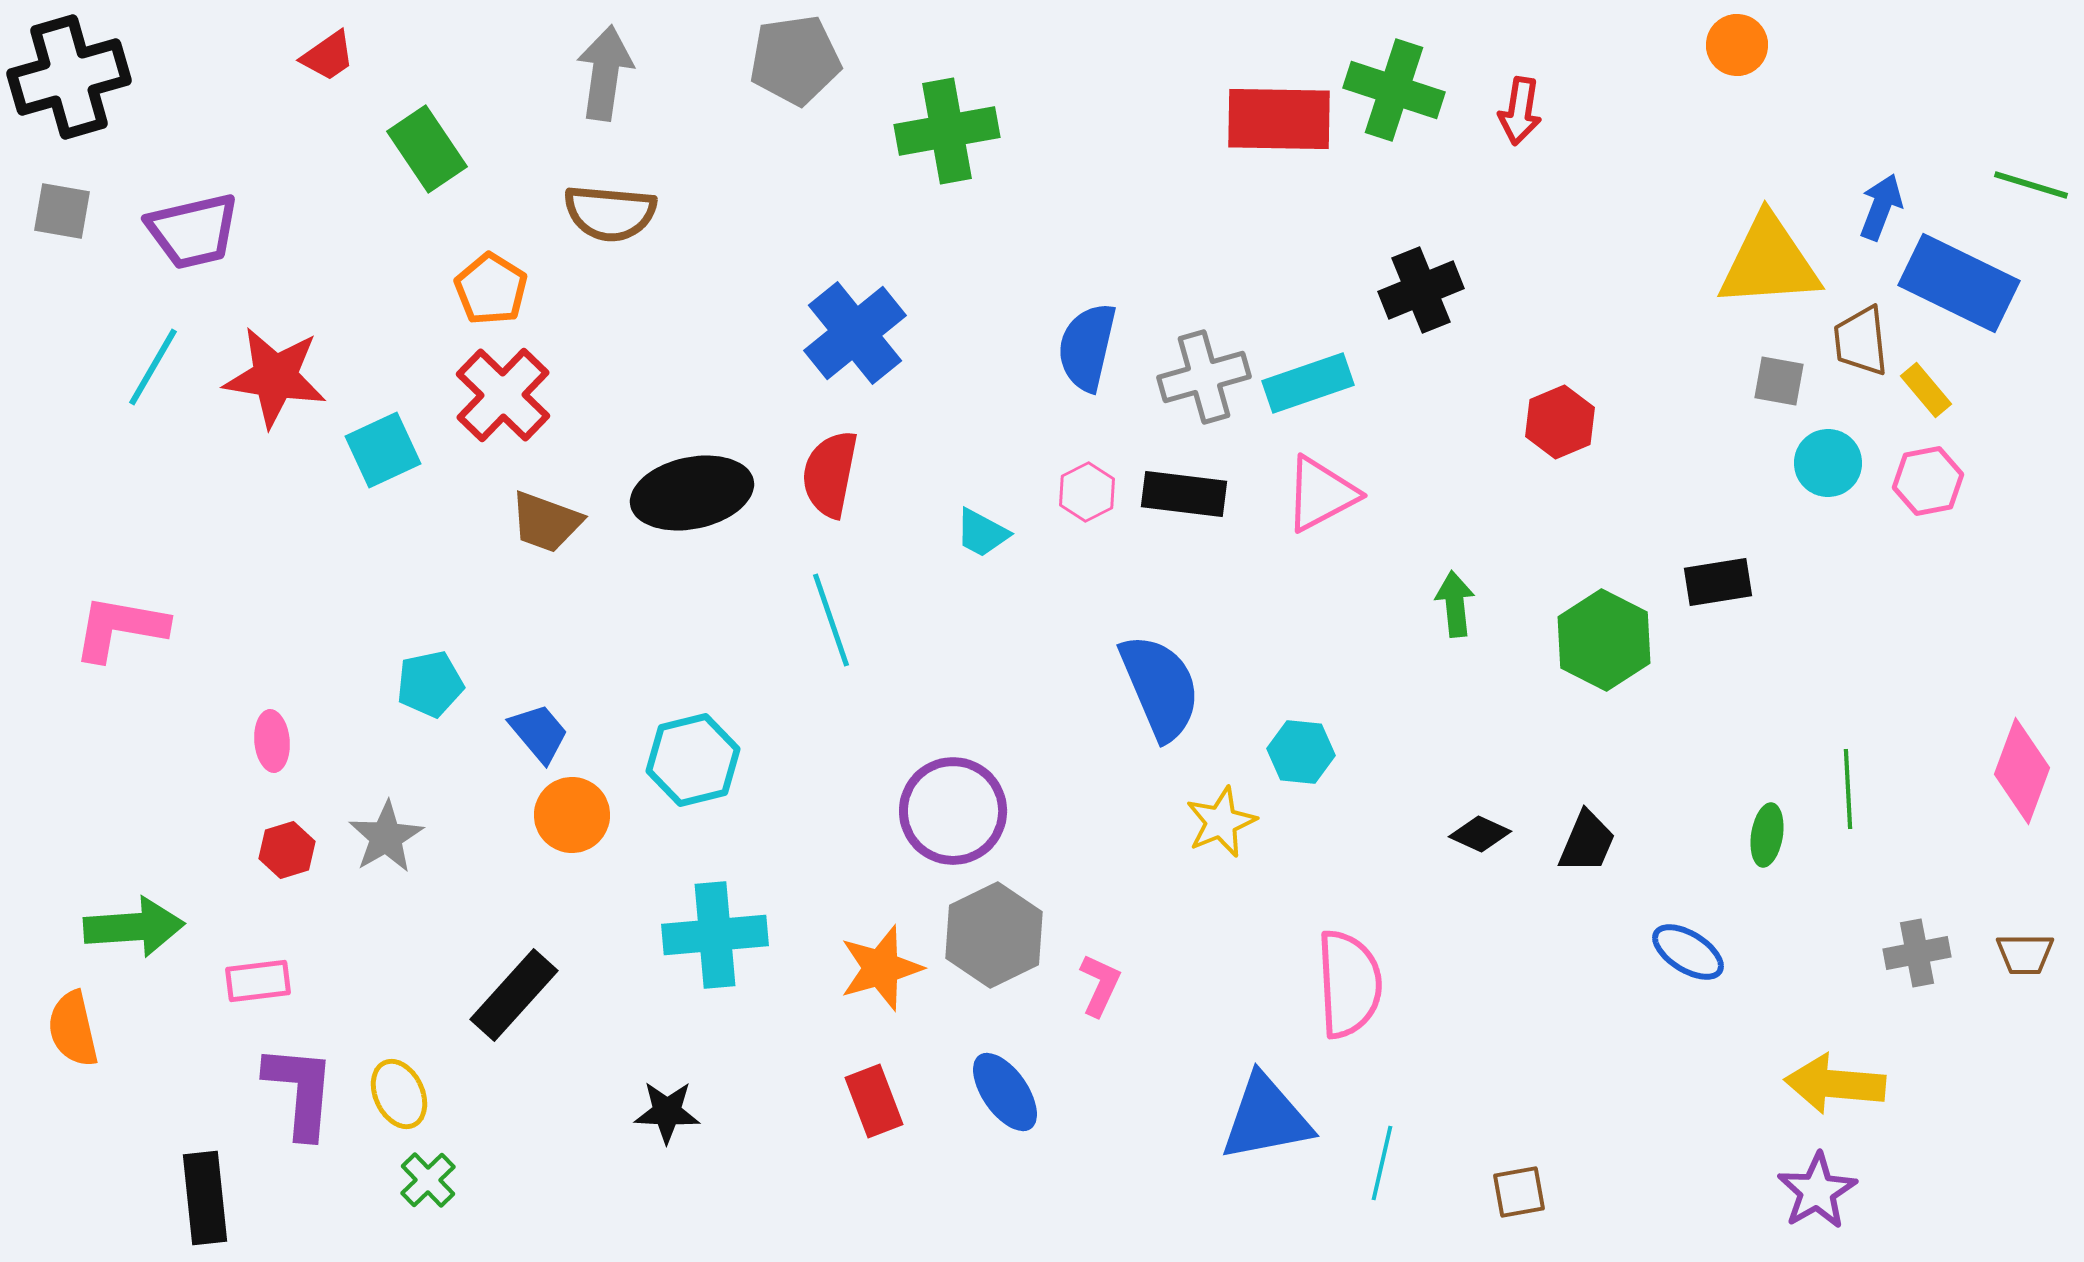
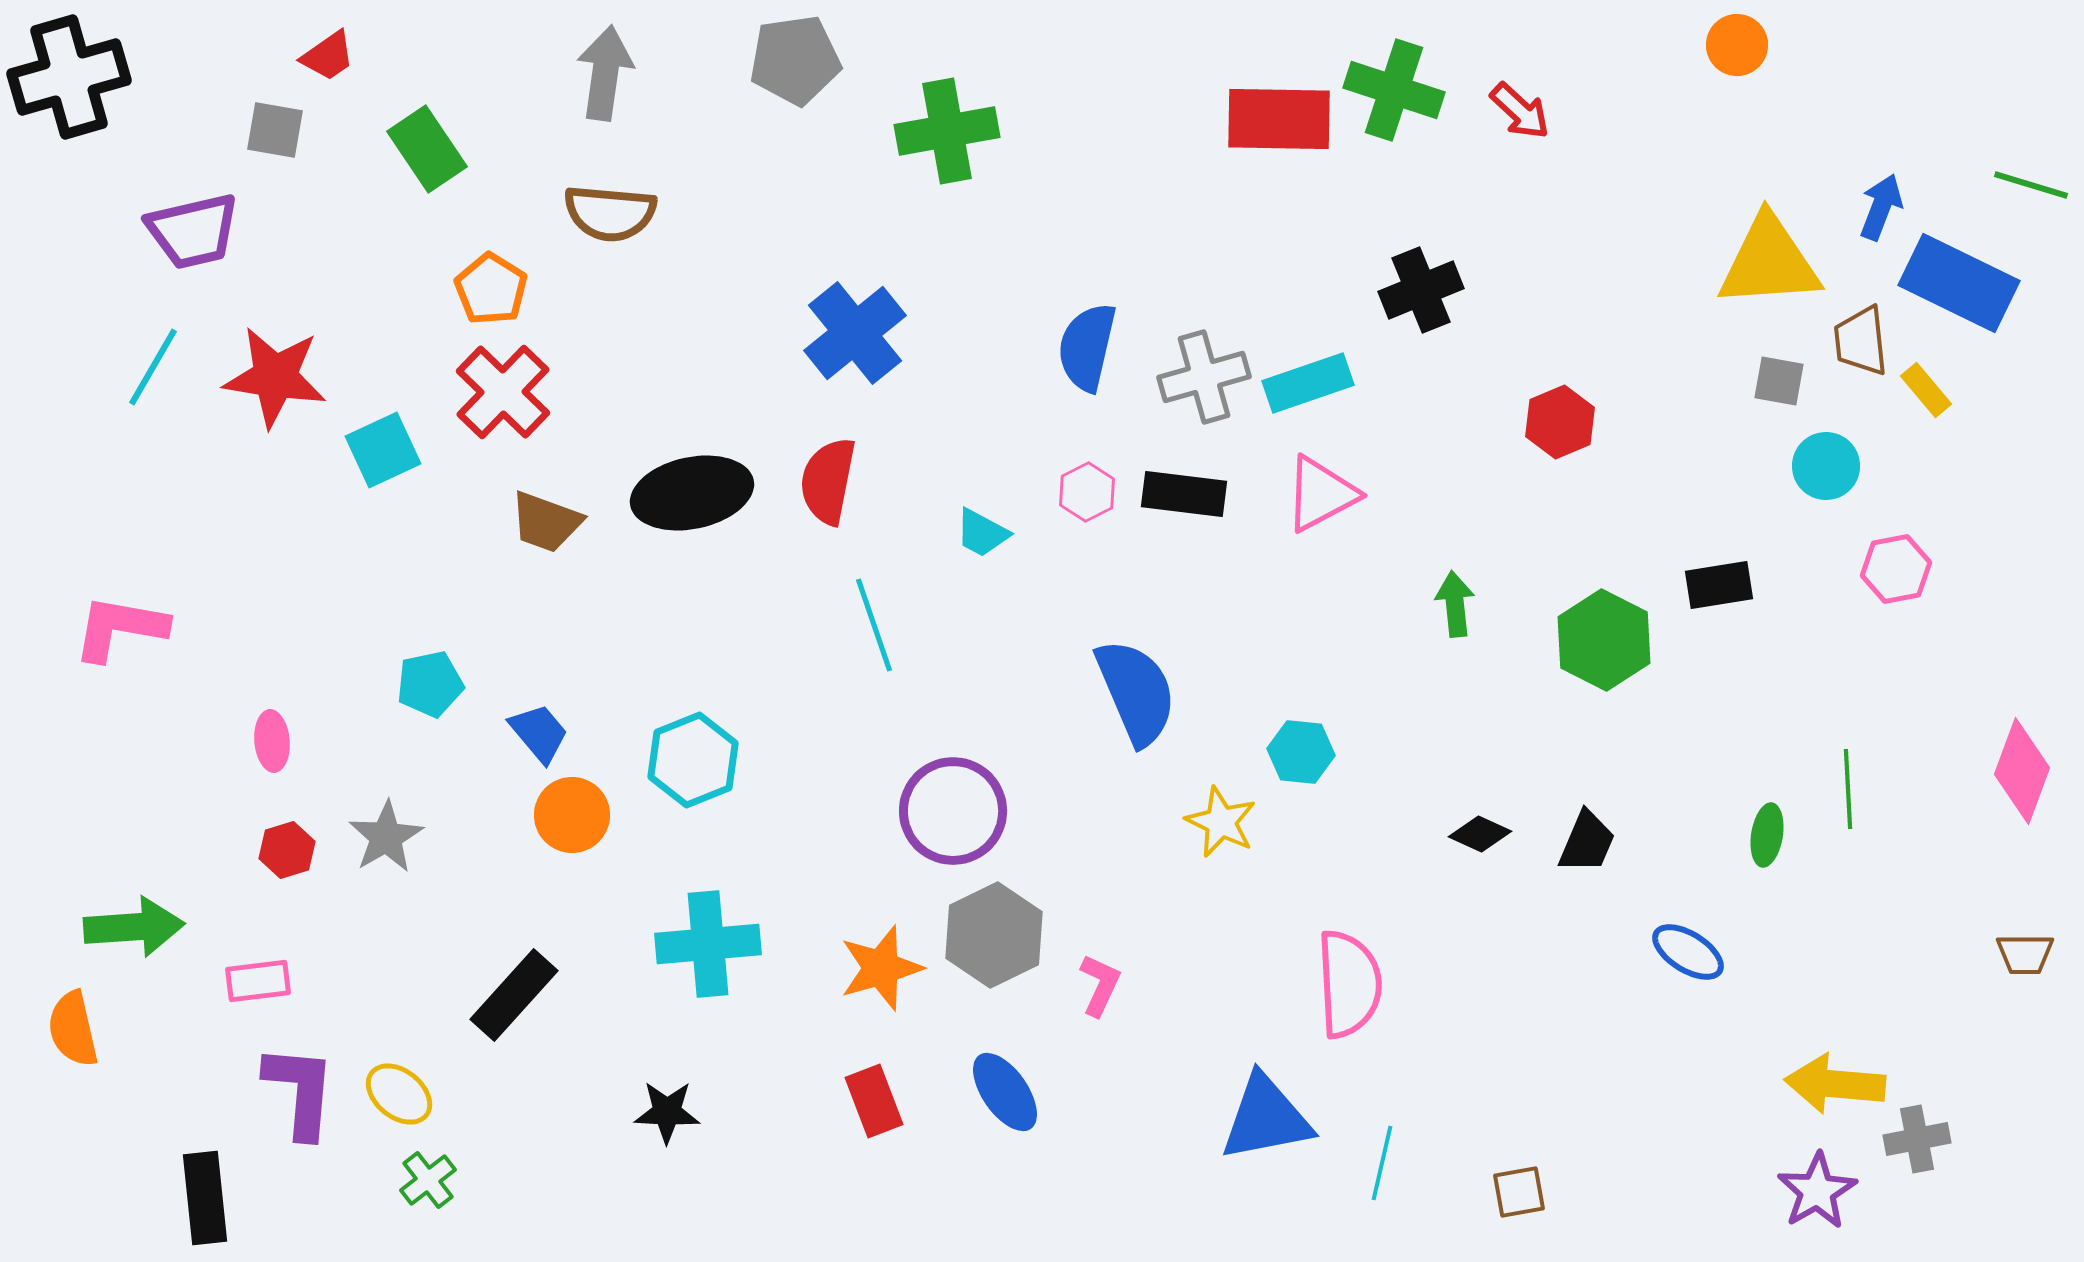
red arrow at (1520, 111): rotated 56 degrees counterclockwise
gray square at (62, 211): moved 213 px right, 81 px up
red cross at (503, 395): moved 3 px up
cyan circle at (1828, 463): moved 2 px left, 3 px down
red semicircle at (830, 474): moved 2 px left, 7 px down
pink hexagon at (1928, 481): moved 32 px left, 88 px down
black rectangle at (1718, 582): moved 1 px right, 3 px down
cyan line at (831, 620): moved 43 px right, 5 px down
blue semicircle at (1160, 687): moved 24 px left, 5 px down
cyan hexagon at (693, 760): rotated 8 degrees counterclockwise
yellow star at (1221, 822): rotated 24 degrees counterclockwise
cyan cross at (715, 935): moved 7 px left, 9 px down
gray cross at (1917, 953): moved 186 px down
yellow ellipse at (399, 1094): rotated 26 degrees counterclockwise
green cross at (428, 1180): rotated 6 degrees clockwise
